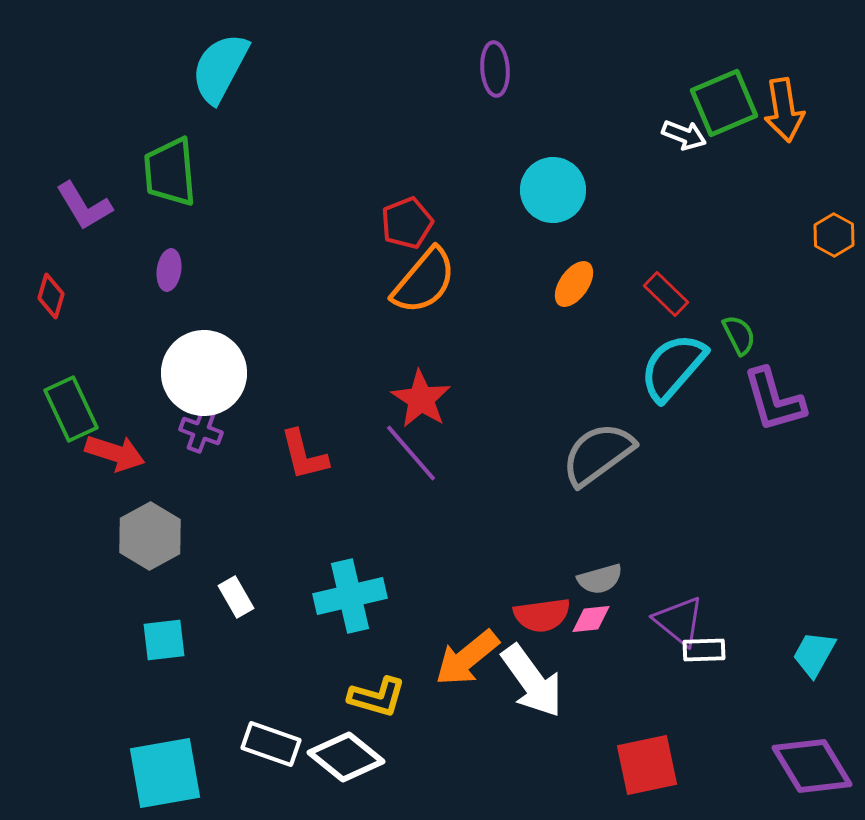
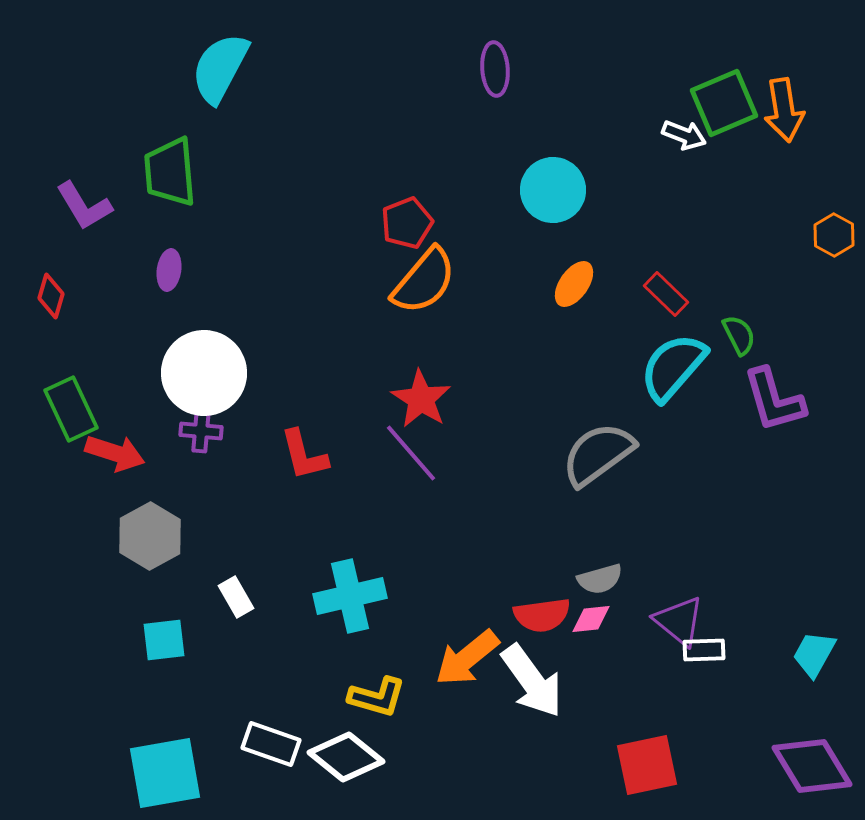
purple cross at (201, 431): rotated 15 degrees counterclockwise
